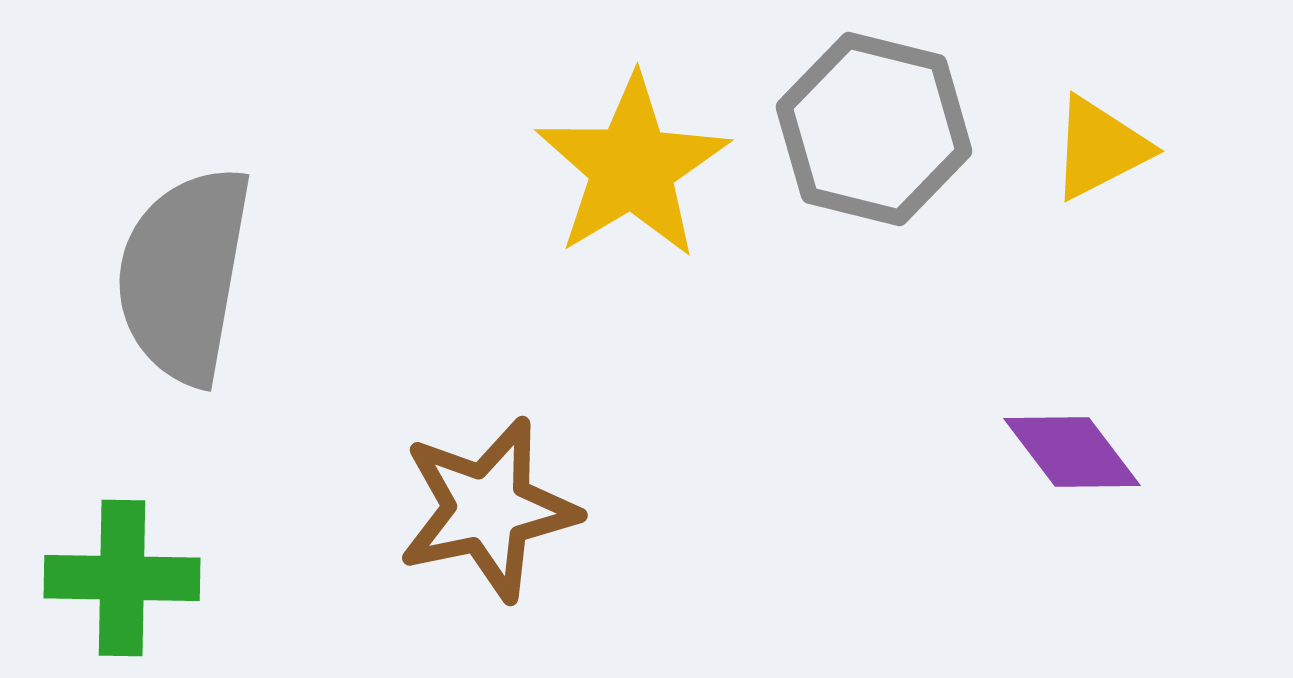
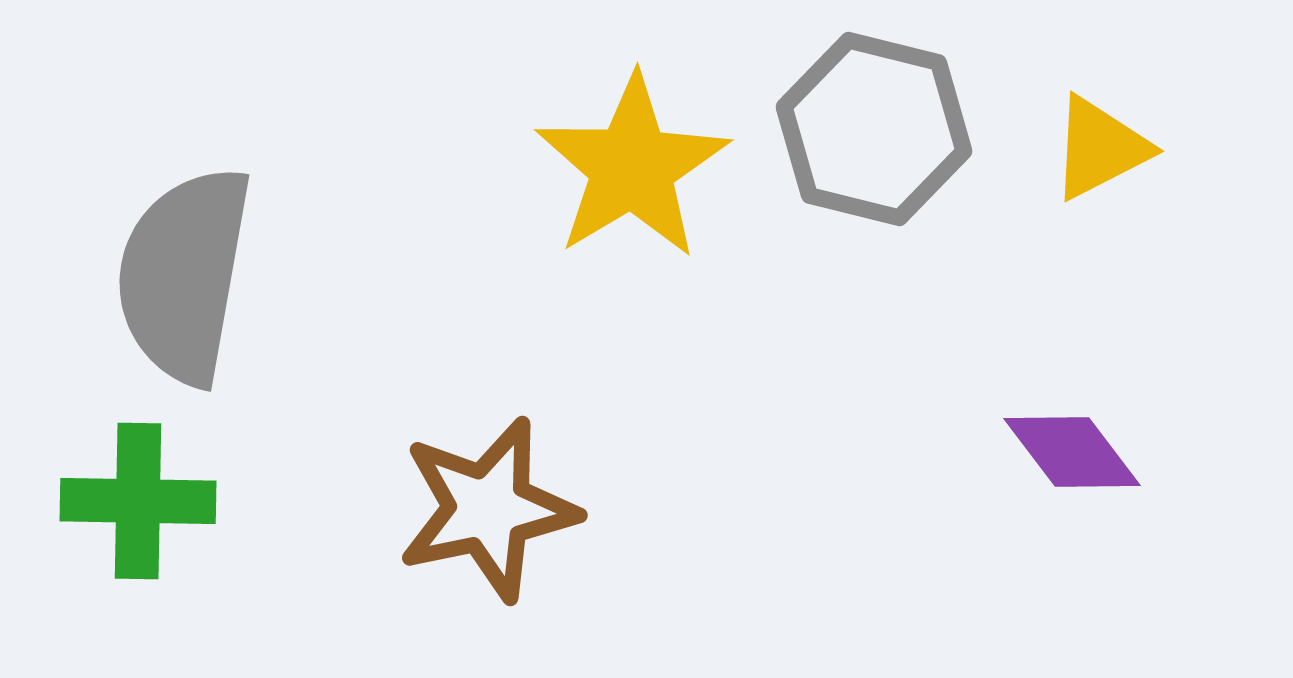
green cross: moved 16 px right, 77 px up
